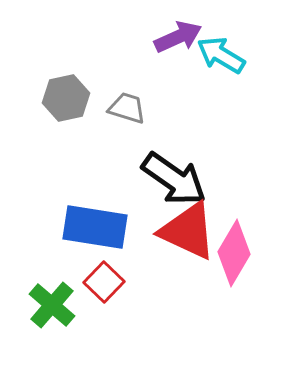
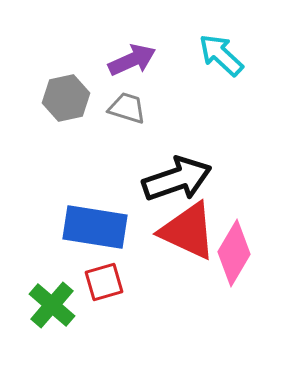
purple arrow: moved 46 px left, 23 px down
cyan arrow: rotated 12 degrees clockwise
black arrow: moved 3 px right; rotated 54 degrees counterclockwise
red square: rotated 30 degrees clockwise
